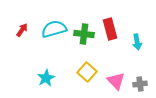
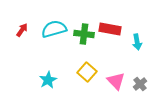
red rectangle: rotated 65 degrees counterclockwise
cyan star: moved 2 px right, 2 px down
gray cross: rotated 32 degrees counterclockwise
